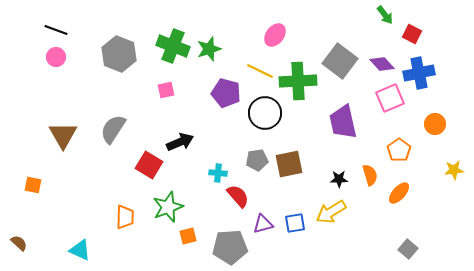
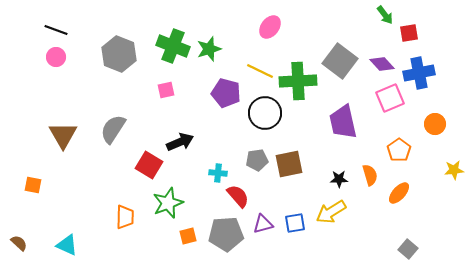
red square at (412, 34): moved 3 px left, 1 px up; rotated 36 degrees counterclockwise
pink ellipse at (275, 35): moved 5 px left, 8 px up
green star at (168, 207): moved 4 px up
gray pentagon at (230, 247): moved 4 px left, 13 px up
cyan triangle at (80, 250): moved 13 px left, 5 px up
